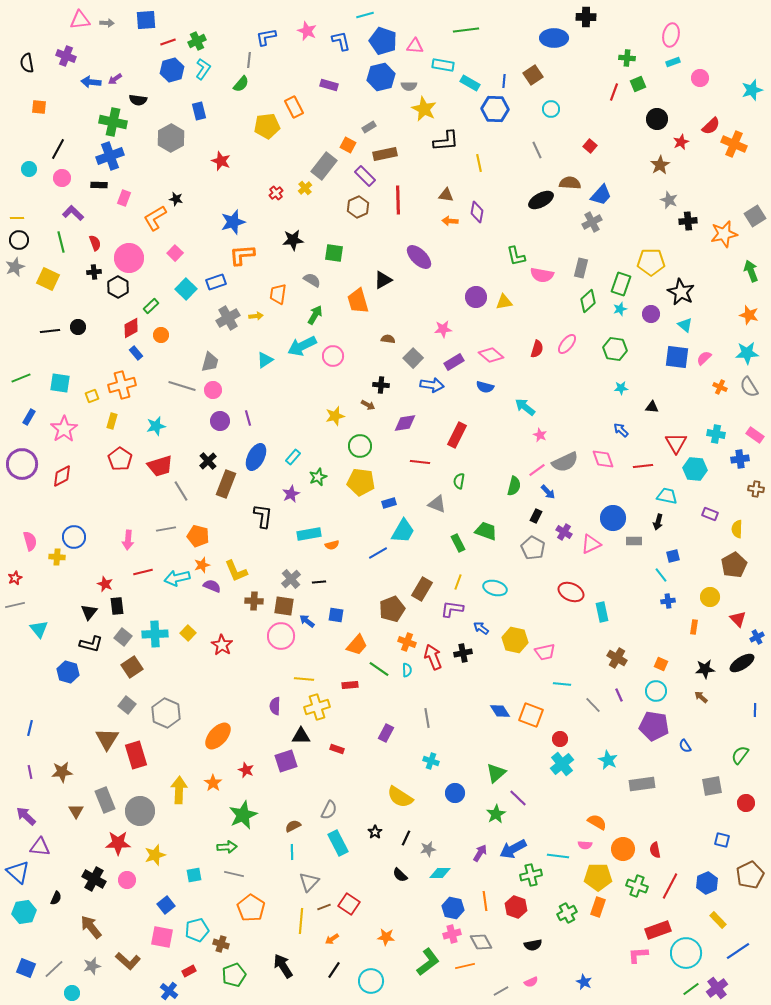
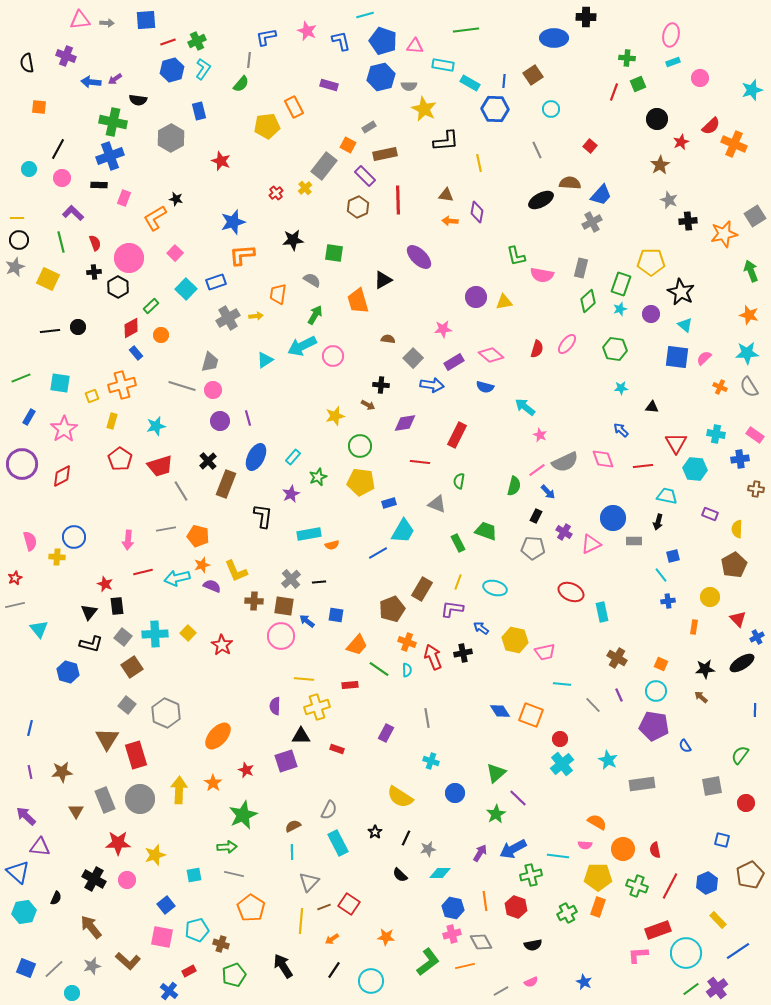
gray pentagon at (533, 548): rotated 25 degrees counterclockwise
gray circle at (140, 811): moved 12 px up
